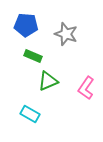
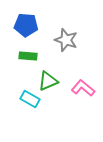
gray star: moved 6 px down
green rectangle: moved 5 px left; rotated 18 degrees counterclockwise
pink L-shape: moved 3 px left; rotated 95 degrees clockwise
cyan rectangle: moved 15 px up
